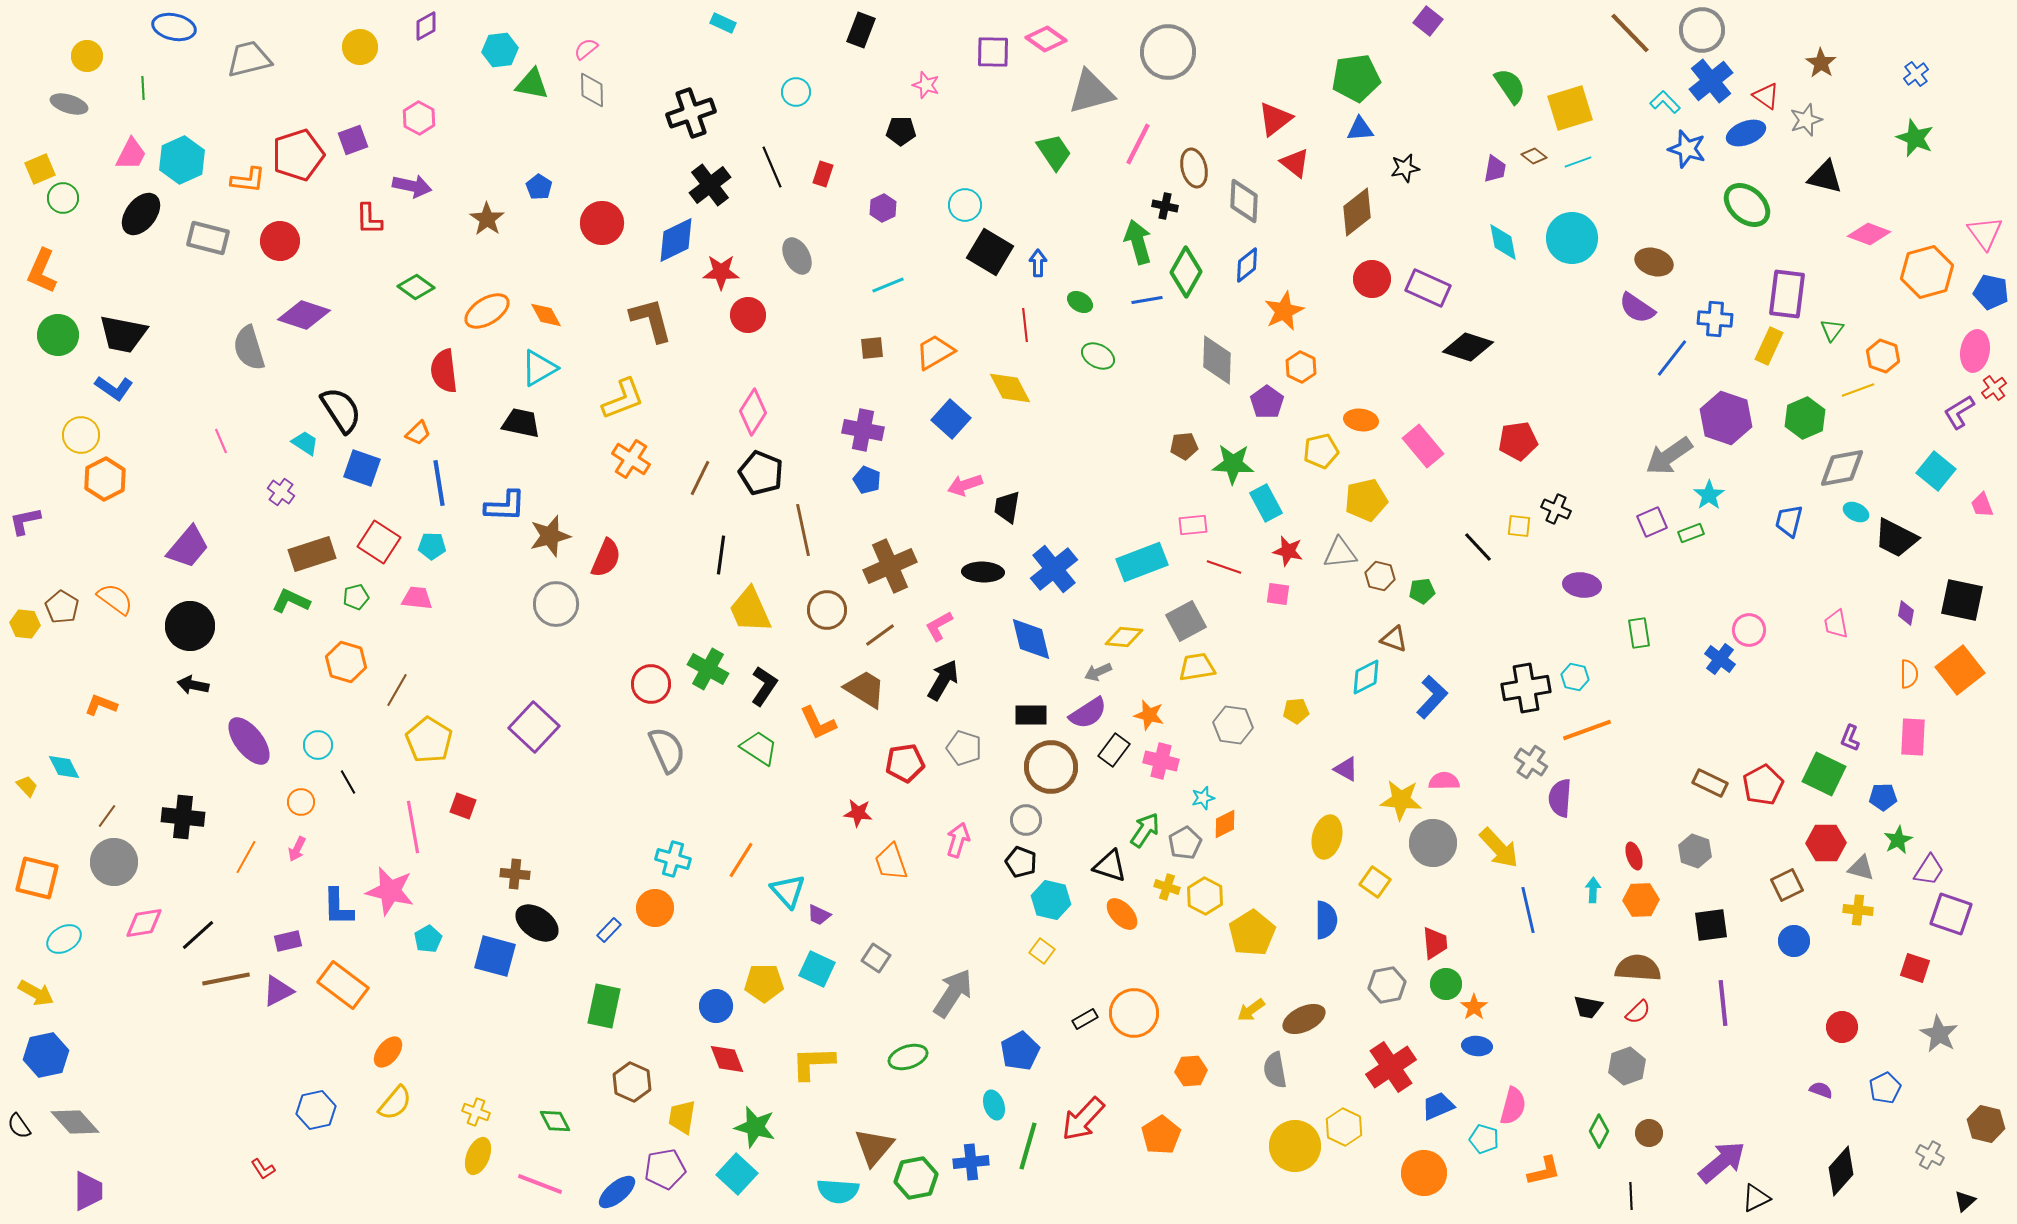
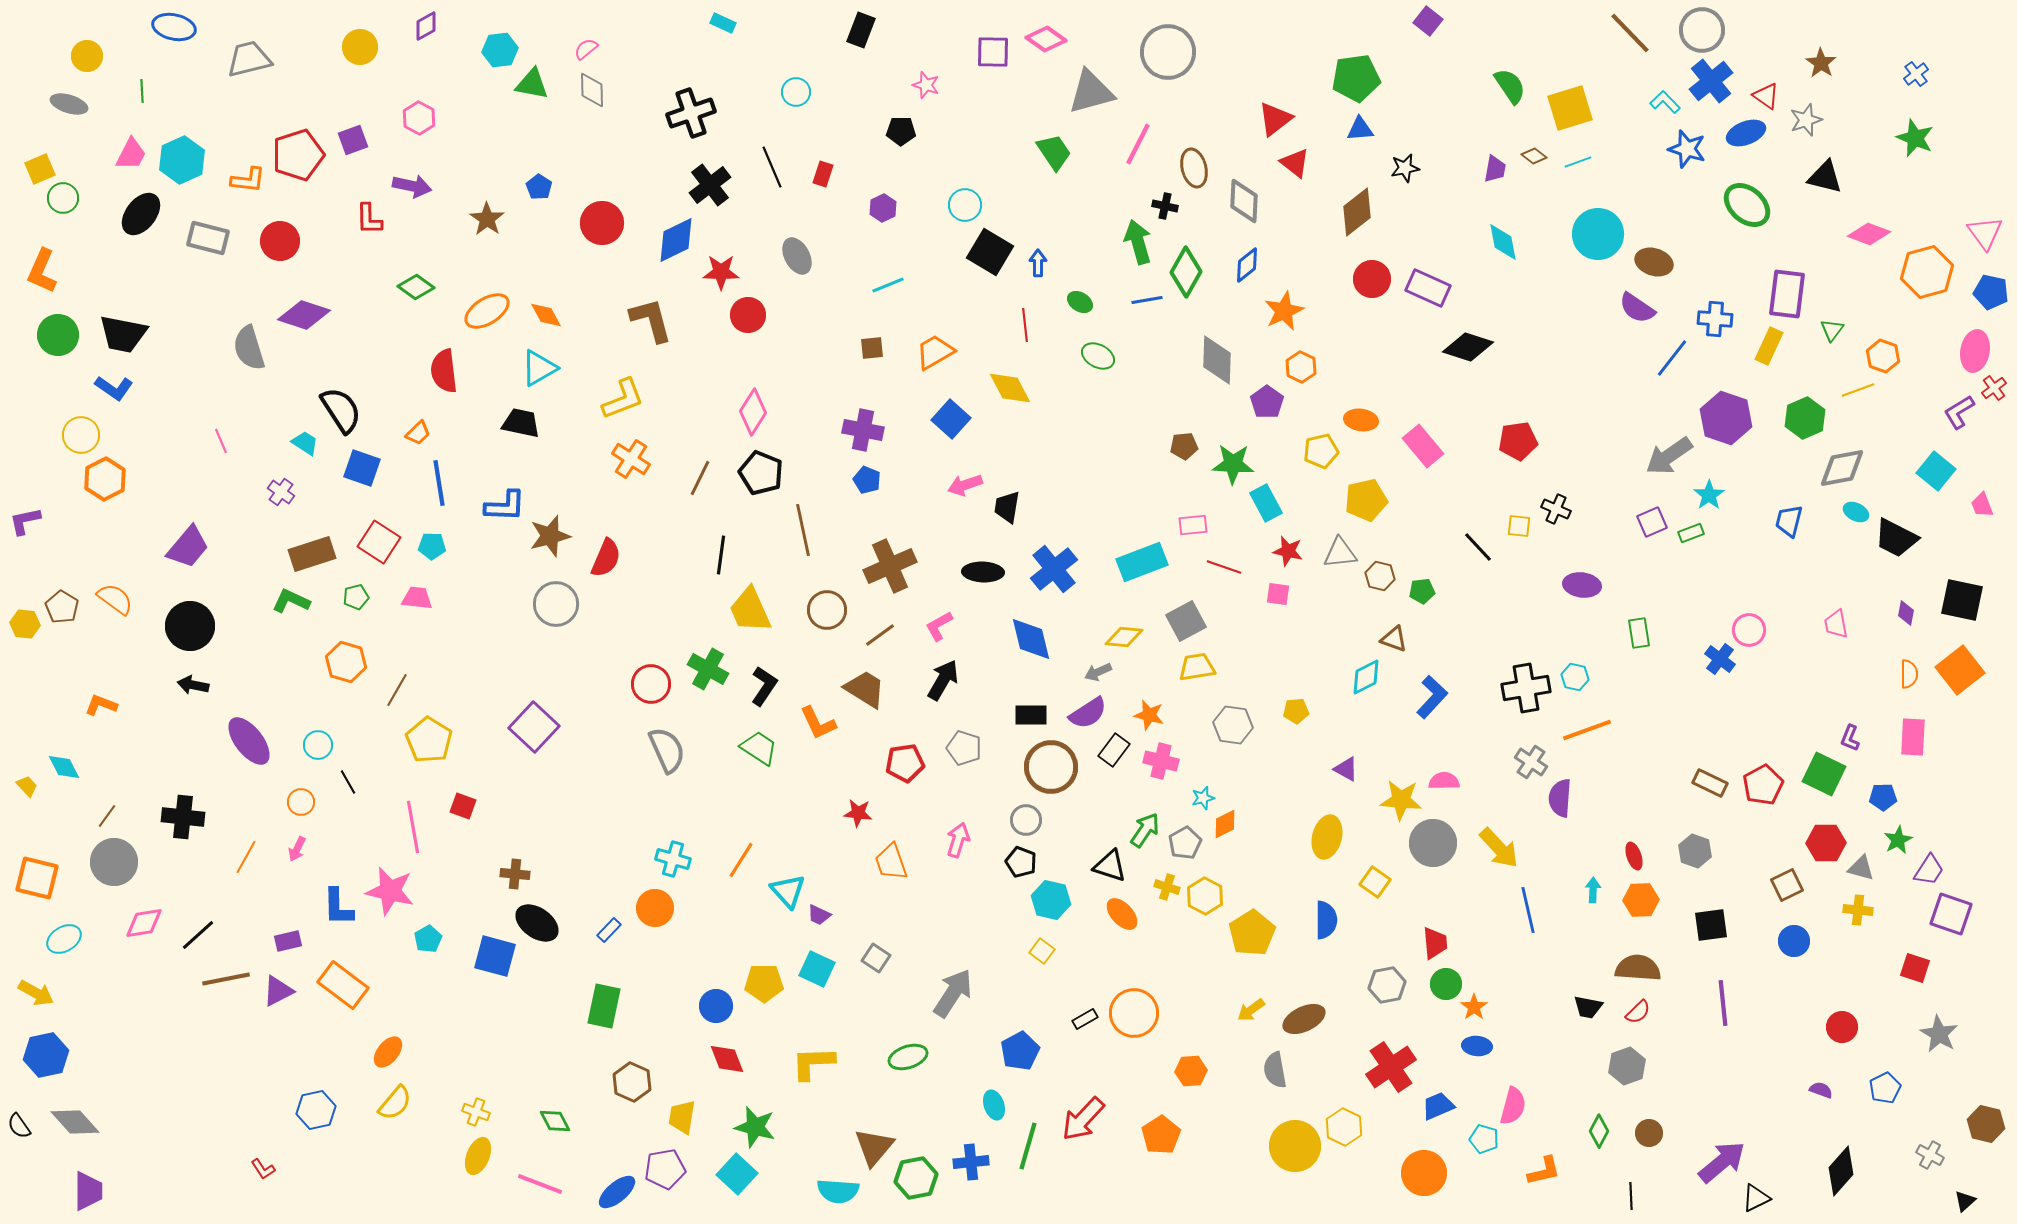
green line at (143, 88): moved 1 px left, 3 px down
cyan circle at (1572, 238): moved 26 px right, 4 px up
